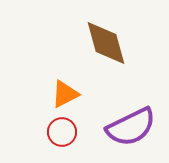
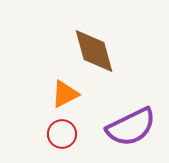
brown diamond: moved 12 px left, 8 px down
red circle: moved 2 px down
